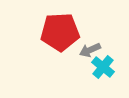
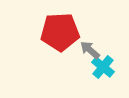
gray arrow: rotated 65 degrees clockwise
